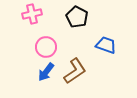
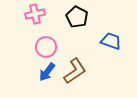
pink cross: moved 3 px right
blue trapezoid: moved 5 px right, 4 px up
blue arrow: moved 1 px right
